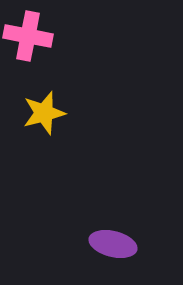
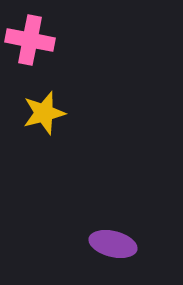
pink cross: moved 2 px right, 4 px down
